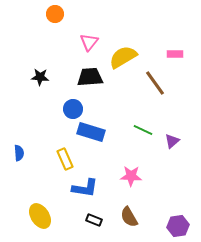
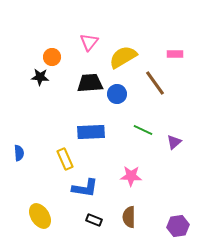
orange circle: moved 3 px left, 43 px down
black trapezoid: moved 6 px down
blue circle: moved 44 px right, 15 px up
blue rectangle: rotated 20 degrees counterclockwise
purple triangle: moved 2 px right, 1 px down
brown semicircle: rotated 30 degrees clockwise
